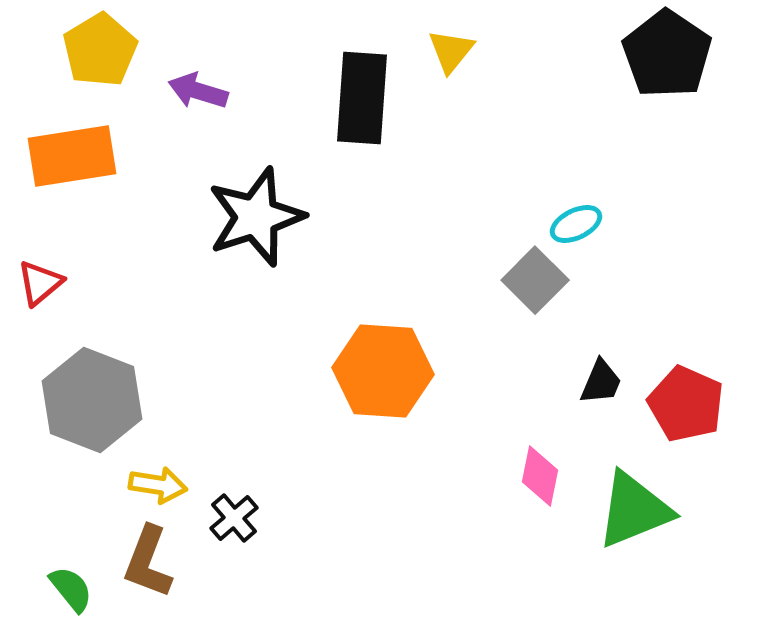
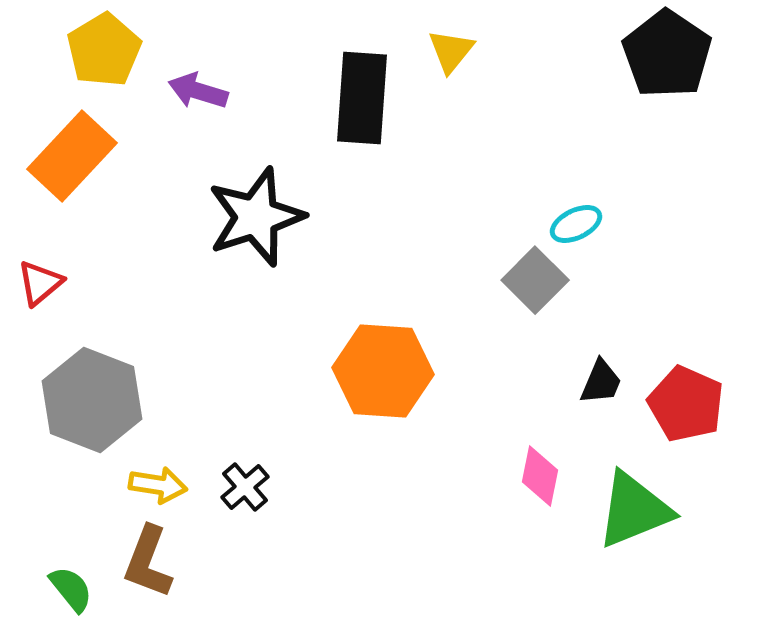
yellow pentagon: moved 4 px right
orange rectangle: rotated 38 degrees counterclockwise
black cross: moved 11 px right, 31 px up
